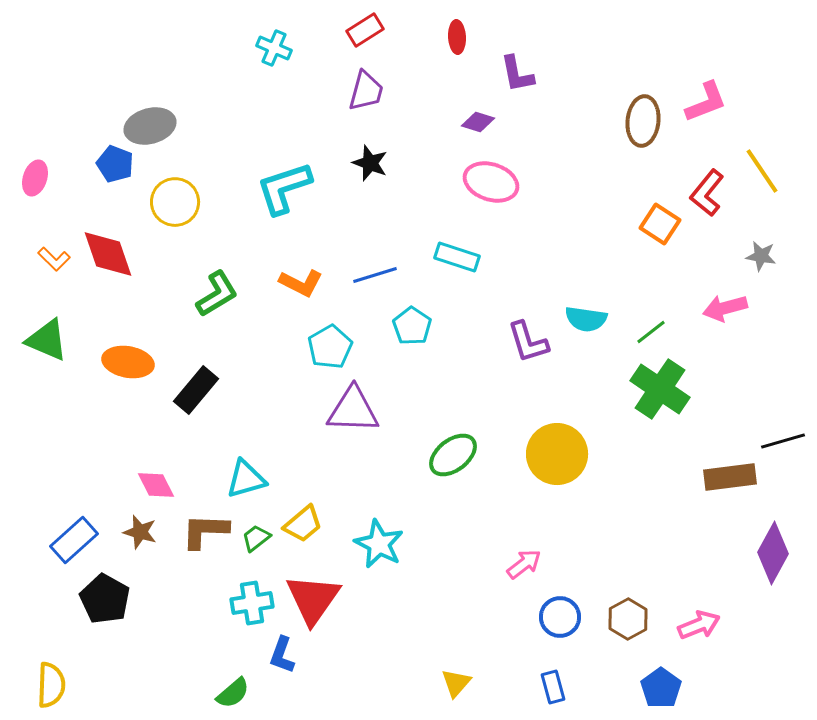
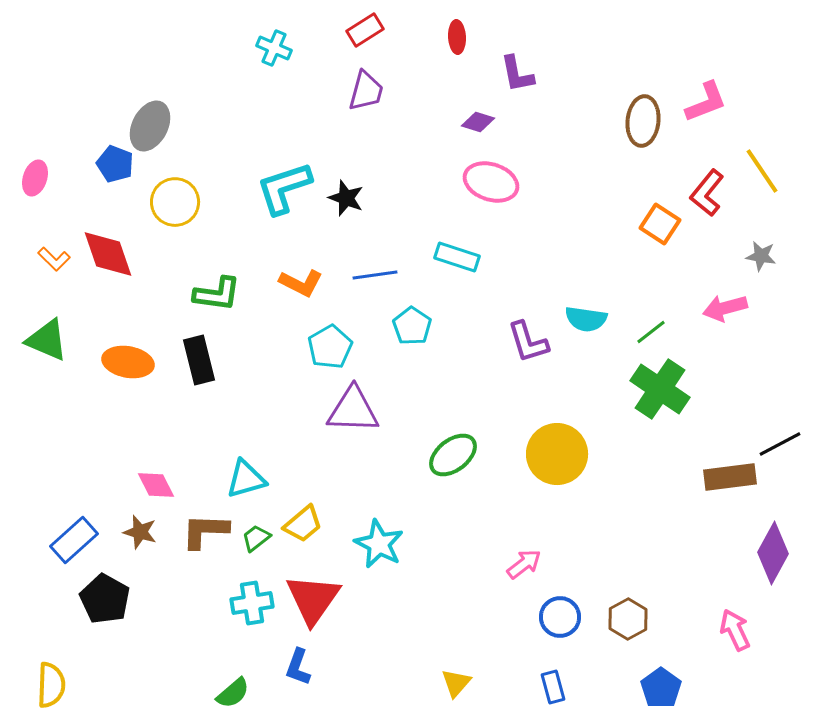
gray ellipse at (150, 126): rotated 48 degrees counterclockwise
black star at (370, 163): moved 24 px left, 35 px down
blue line at (375, 275): rotated 9 degrees clockwise
green L-shape at (217, 294): rotated 39 degrees clockwise
black rectangle at (196, 390): moved 3 px right, 30 px up; rotated 54 degrees counterclockwise
black line at (783, 441): moved 3 px left, 3 px down; rotated 12 degrees counterclockwise
pink arrow at (699, 625): moved 36 px right, 5 px down; rotated 93 degrees counterclockwise
blue L-shape at (282, 655): moved 16 px right, 12 px down
